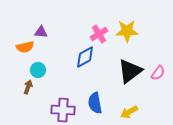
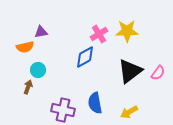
purple triangle: rotated 16 degrees counterclockwise
purple cross: rotated 10 degrees clockwise
